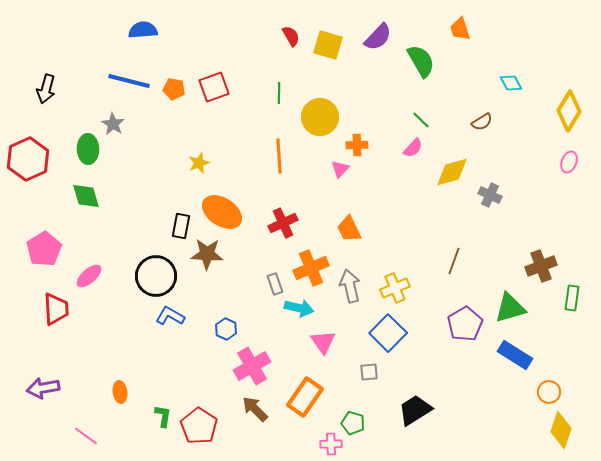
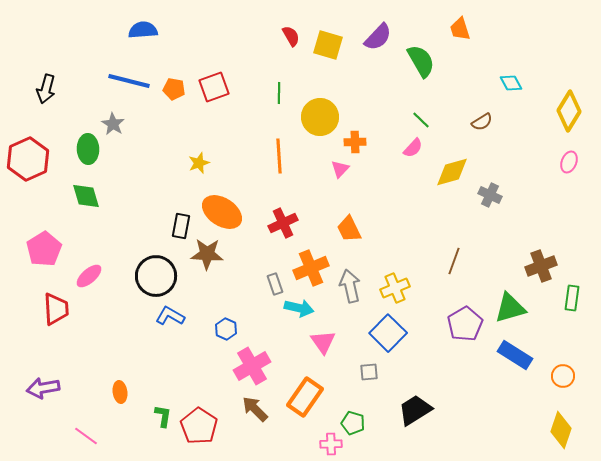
orange cross at (357, 145): moved 2 px left, 3 px up
orange circle at (549, 392): moved 14 px right, 16 px up
